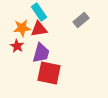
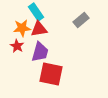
cyan rectangle: moved 3 px left
purple trapezoid: moved 1 px left, 1 px up
red square: moved 2 px right, 1 px down
